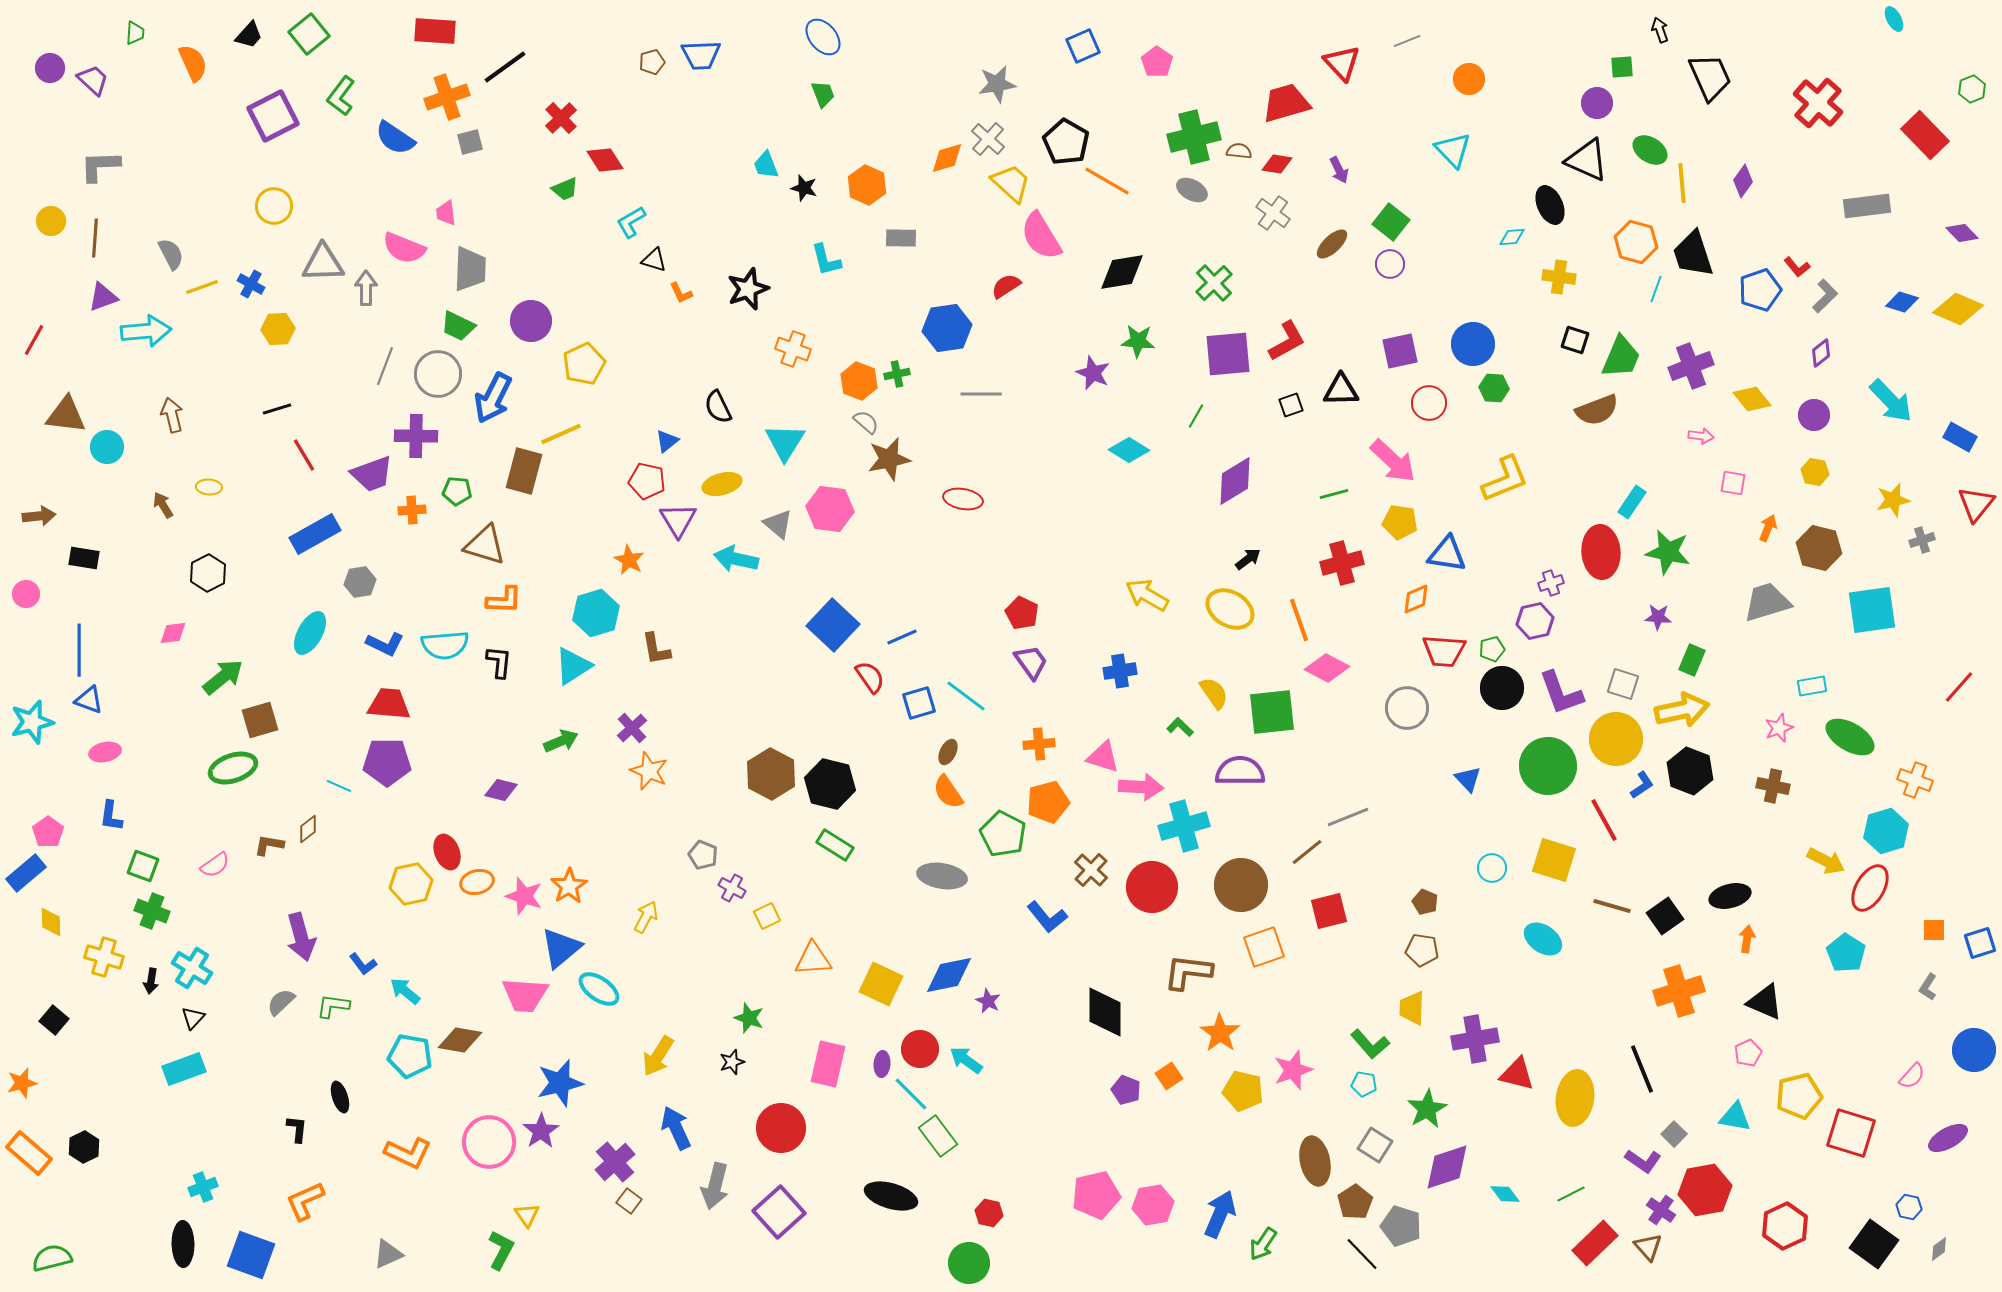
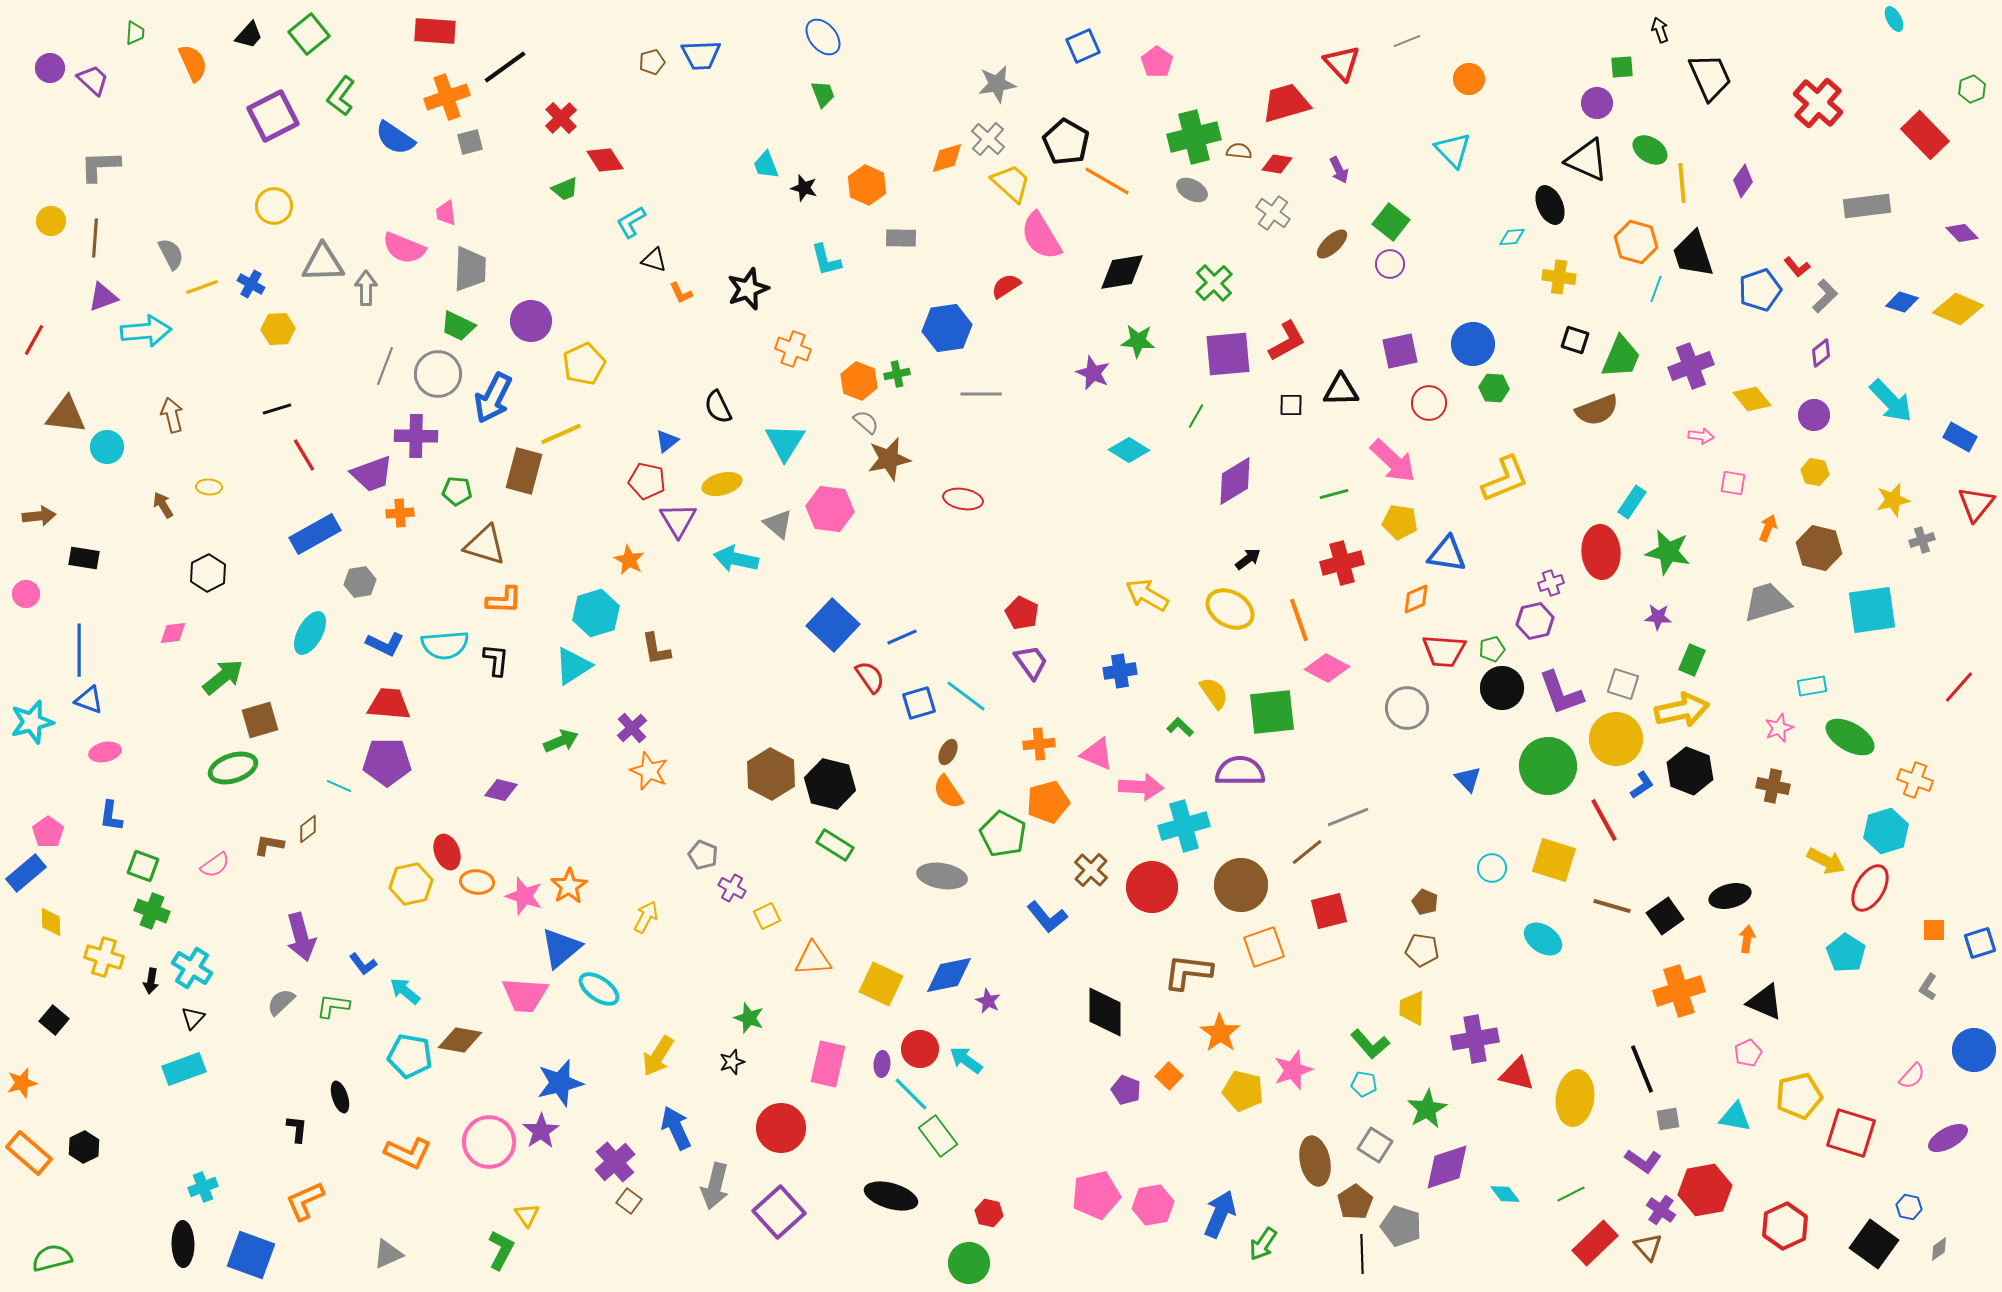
black square at (1291, 405): rotated 20 degrees clockwise
orange cross at (412, 510): moved 12 px left, 3 px down
black L-shape at (499, 662): moved 3 px left, 2 px up
pink triangle at (1103, 757): moved 6 px left, 3 px up; rotated 6 degrees clockwise
orange ellipse at (477, 882): rotated 20 degrees clockwise
orange square at (1169, 1076): rotated 12 degrees counterclockwise
gray square at (1674, 1134): moved 6 px left, 15 px up; rotated 35 degrees clockwise
black line at (1362, 1254): rotated 42 degrees clockwise
